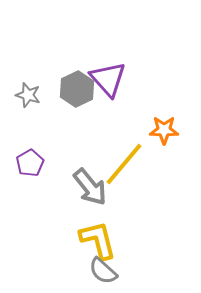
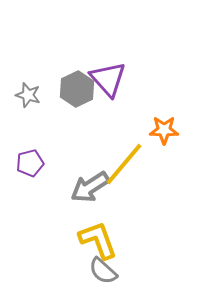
purple pentagon: rotated 16 degrees clockwise
gray arrow: rotated 96 degrees clockwise
yellow L-shape: rotated 6 degrees counterclockwise
